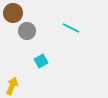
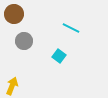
brown circle: moved 1 px right, 1 px down
gray circle: moved 3 px left, 10 px down
cyan square: moved 18 px right, 5 px up; rotated 24 degrees counterclockwise
